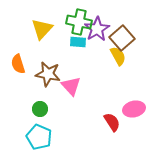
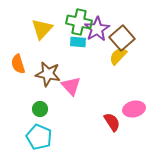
yellow semicircle: rotated 108 degrees counterclockwise
